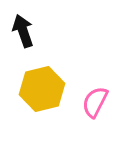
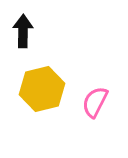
black arrow: rotated 20 degrees clockwise
